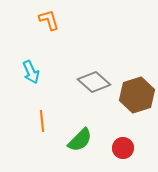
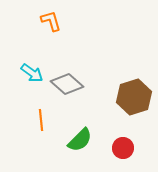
orange L-shape: moved 2 px right, 1 px down
cyan arrow: moved 1 px right, 1 px down; rotated 30 degrees counterclockwise
gray diamond: moved 27 px left, 2 px down
brown hexagon: moved 3 px left, 2 px down
orange line: moved 1 px left, 1 px up
